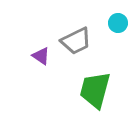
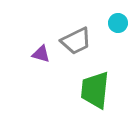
purple triangle: moved 2 px up; rotated 18 degrees counterclockwise
green trapezoid: rotated 9 degrees counterclockwise
